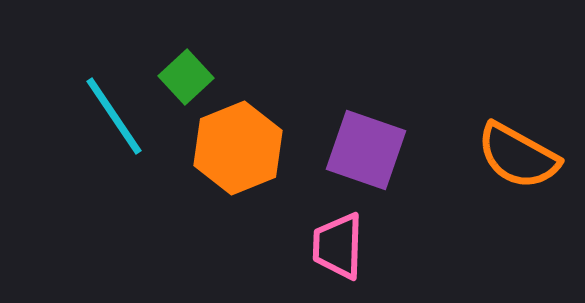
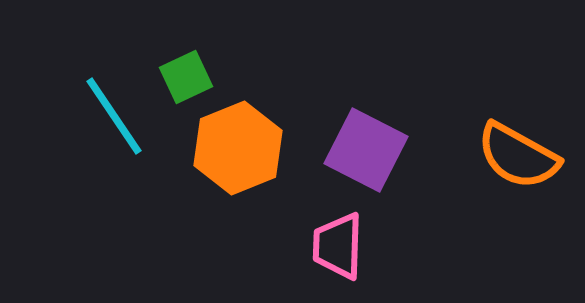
green square: rotated 18 degrees clockwise
purple square: rotated 8 degrees clockwise
